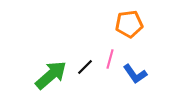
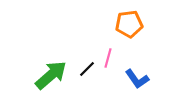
pink line: moved 2 px left, 1 px up
black line: moved 2 px right, 2 px down
blue L-shape: moved 2 px right, 5 px down
